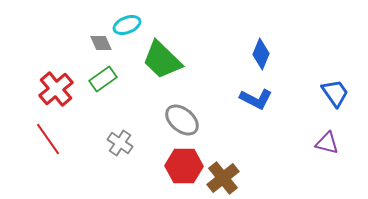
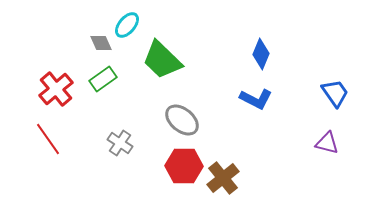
cyan ellipse: rotated 28 degrees counterclockwise
